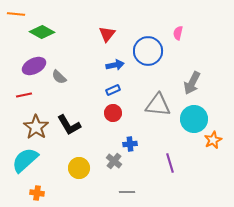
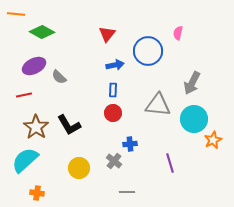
blue rectangle: rotated 64 degrees counterclockwise
